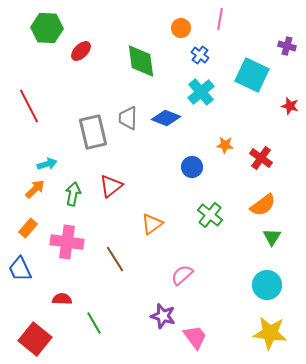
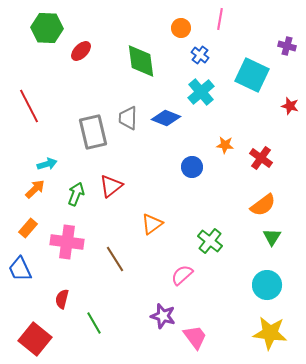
green arrow: moved 3 px right; rotated 10 degrees clockwise
green cross: moved 26 px down
red semicircle: rotated 78 degrees counterclockwise
